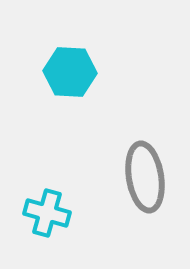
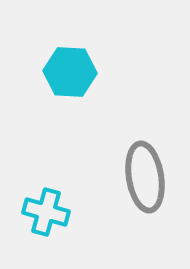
cyan cross: moved 1 px left, 1 px up
